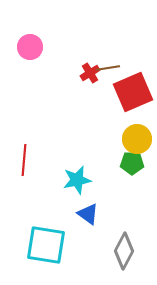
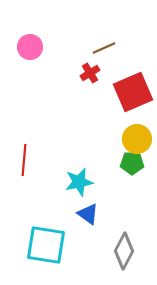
brown line: moved 4 px left, 20 px up; rotated 15 degrees counterclockwise
cyan star: moved 2 px right, 2 px down
